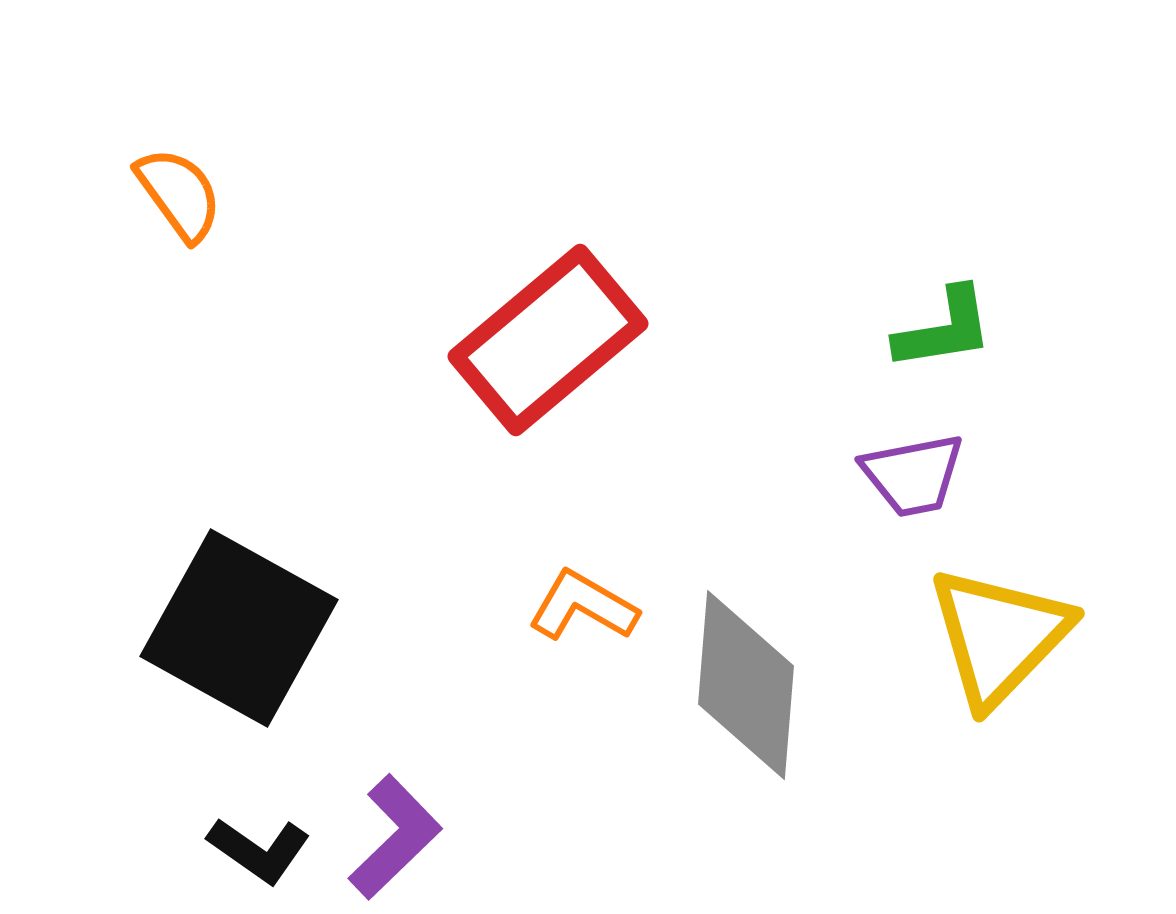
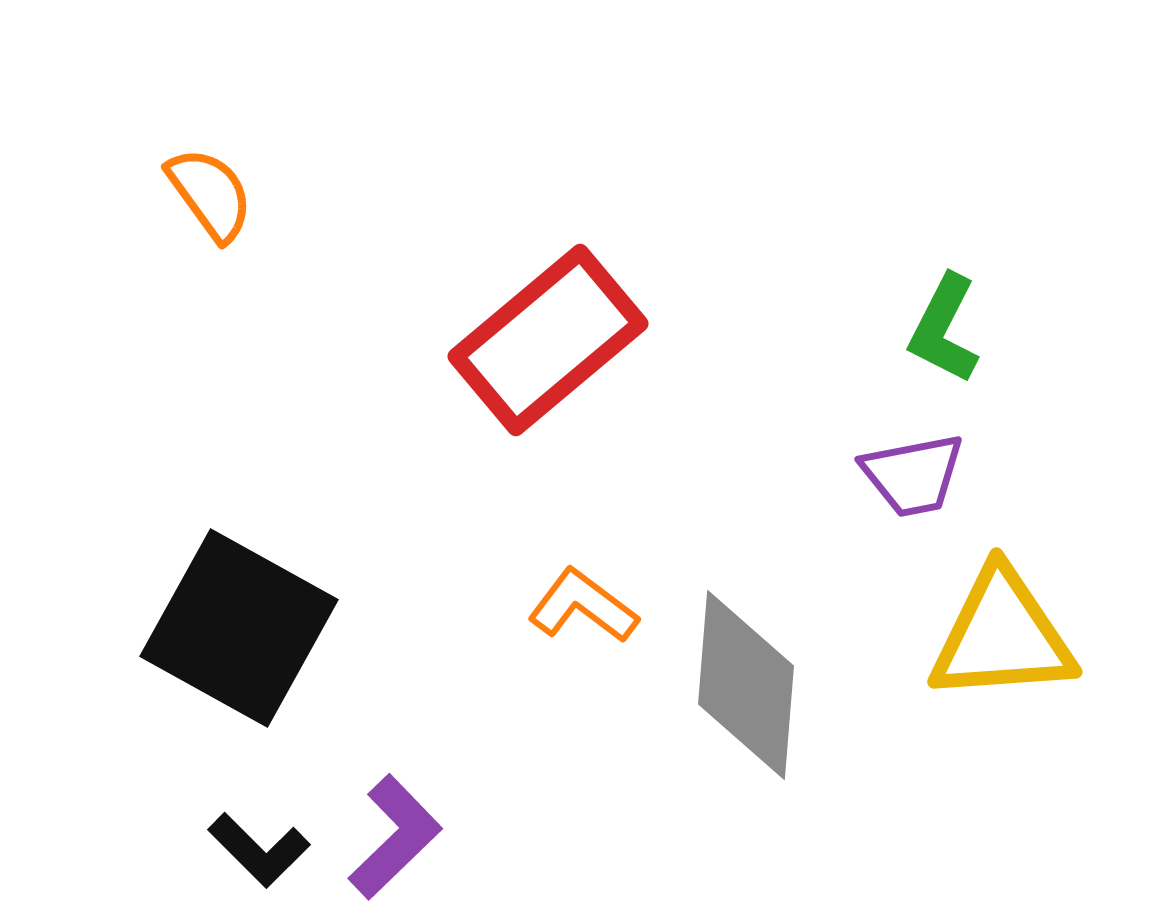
orange semicircle: moved 31 px right
green L-shape: rotated 126 degrees clockwise
orange L-shape: rotated 7 degrees clockwise
yellow triangle: moved 3 px right; rotated 42 degrees clockwise
black L-shape: rotated 10 degrees clockwise
